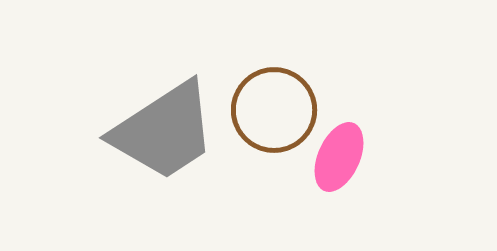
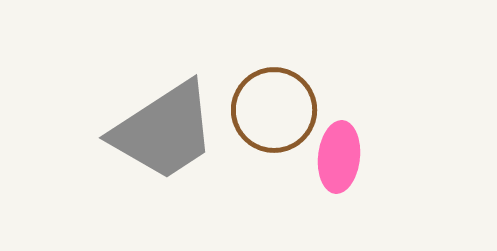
pink ellipse: rotated 18 degrees counterclockwise
